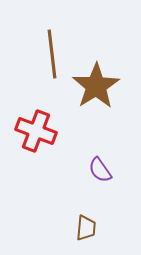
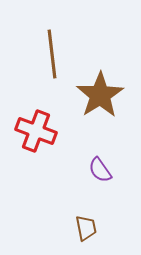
brown star: moved 4 px right, 9 px down
brown trapezoid: rotated 16 degrees counterclockwise
